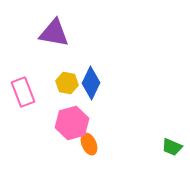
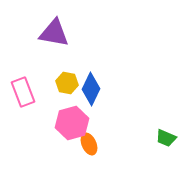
blue diamond: moved 6 px down
green trapezoid: moved 6 px left, 9 px up
